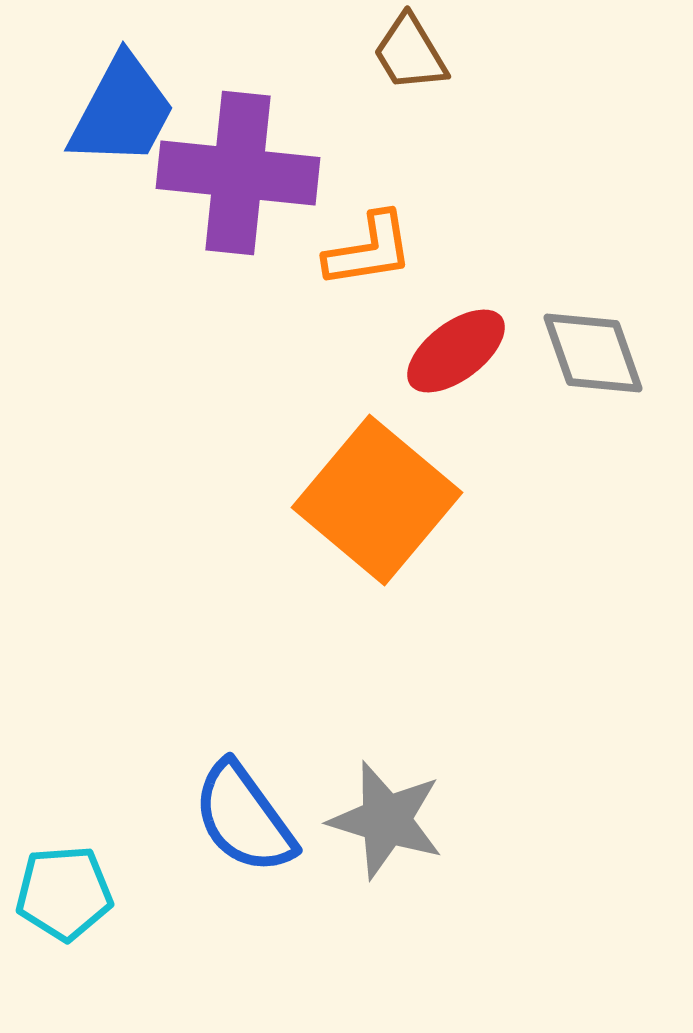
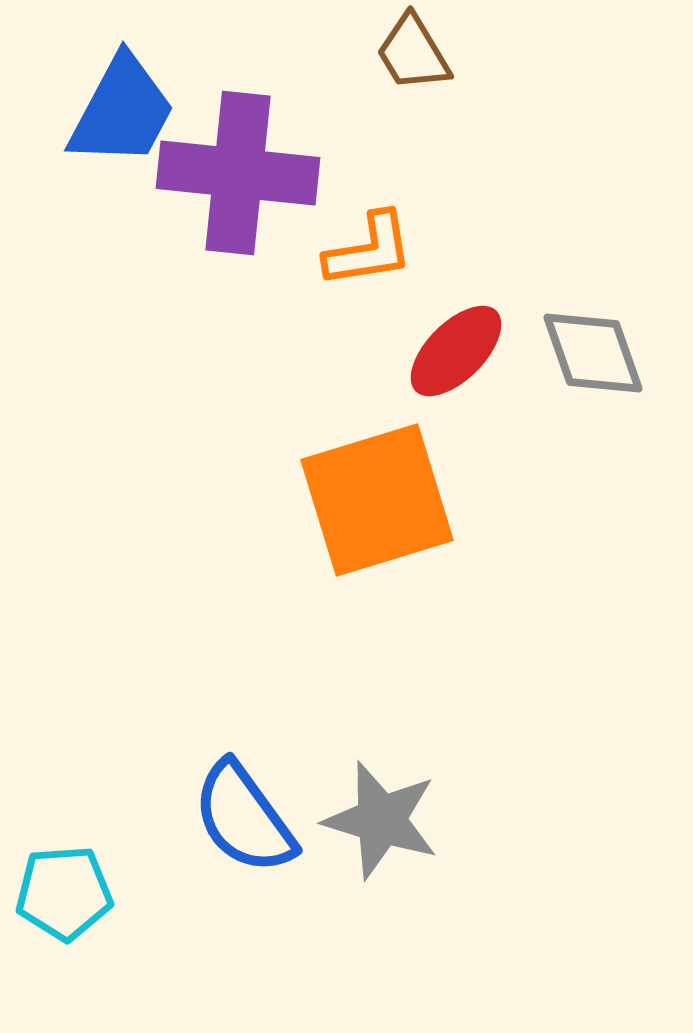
brown trapezoid: moved 3 px right
red ellipse: rotated 8 degrees counterclockwise
orange square: rotated 33 degrees clockwise
gray star: moved 5 px left
